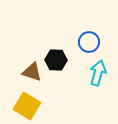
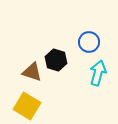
black hexagon: rotated 15 degrees clockwise
